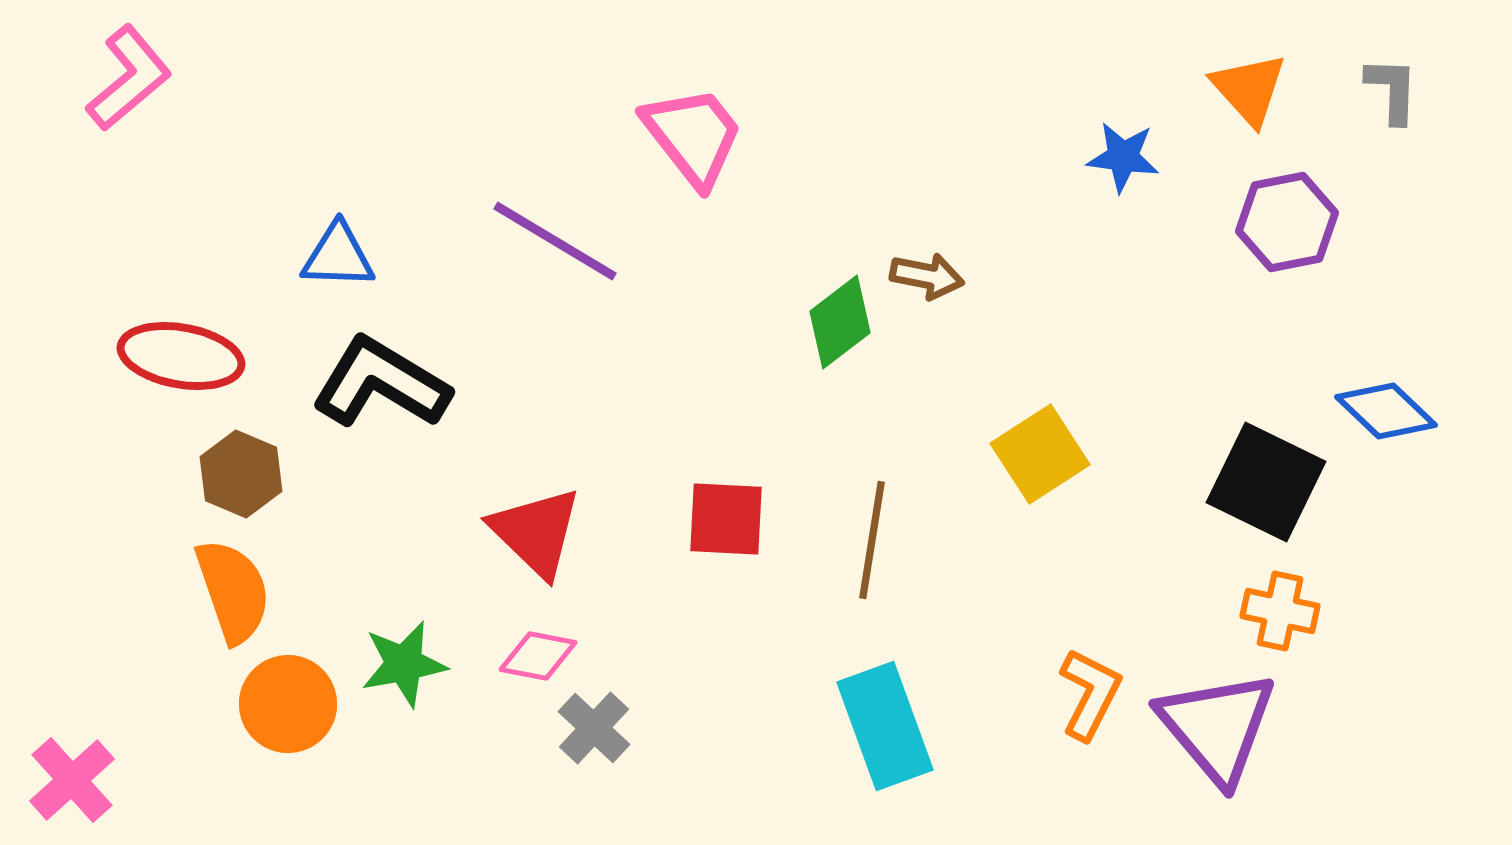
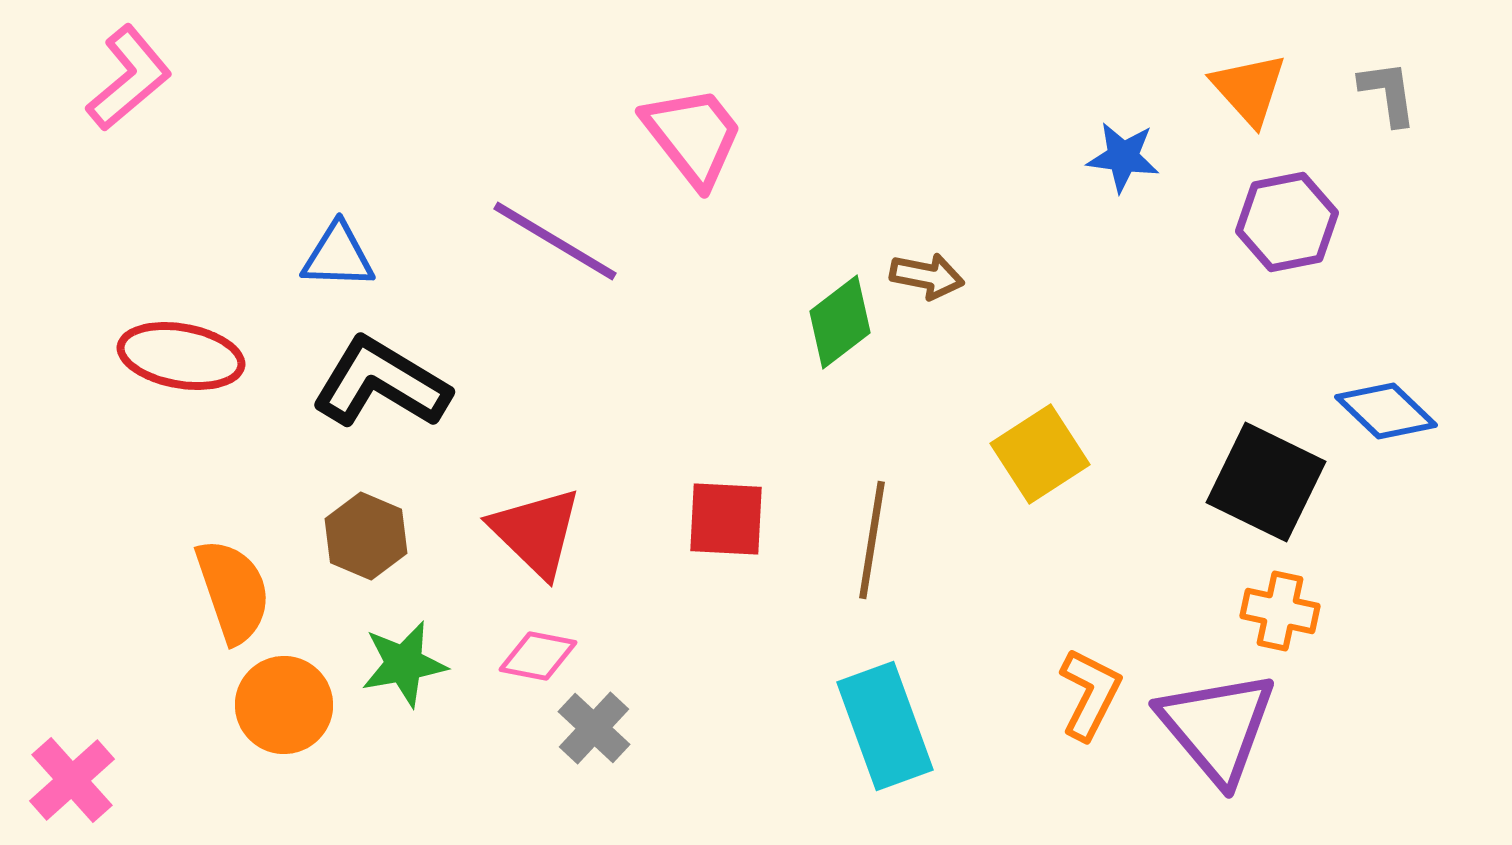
gray L-shape: moved 4 px left, 3 px down; rotated 10 degrees counterclockwise
brown hexagon: moved 125 px right, 62 px down
orange circle: moved 4 px left, 1 px down
